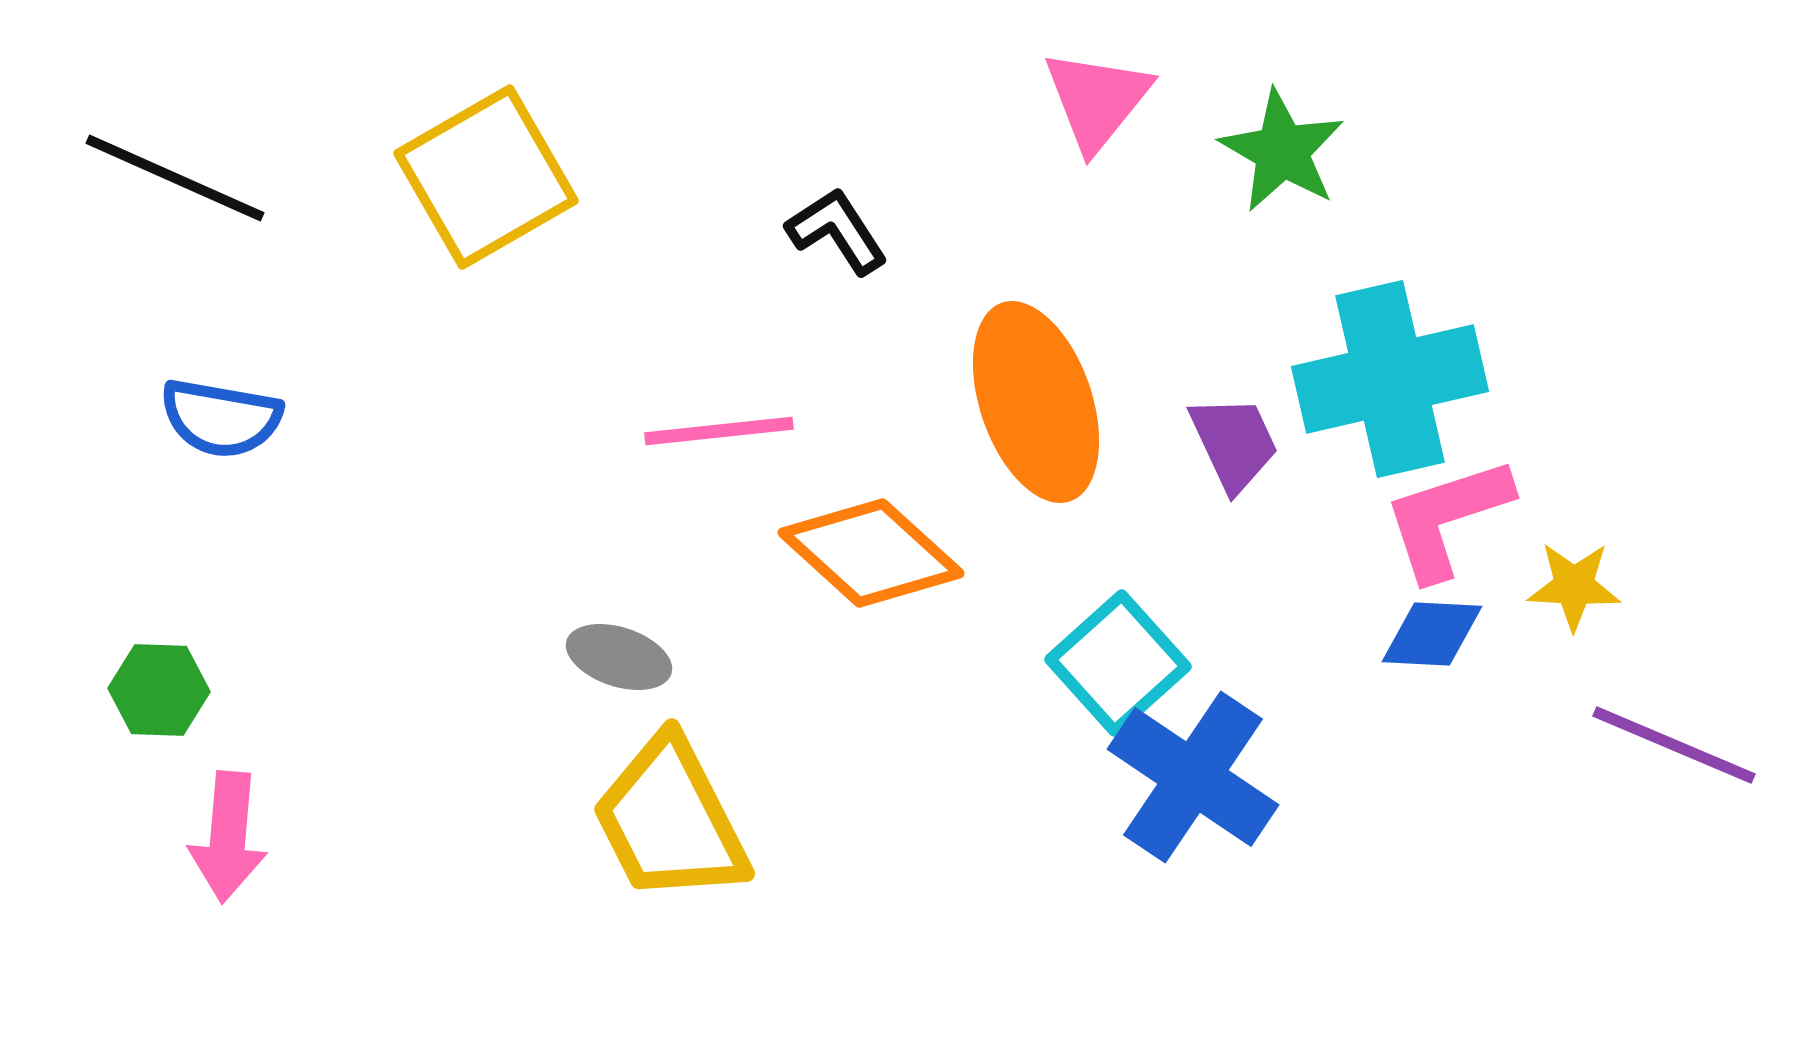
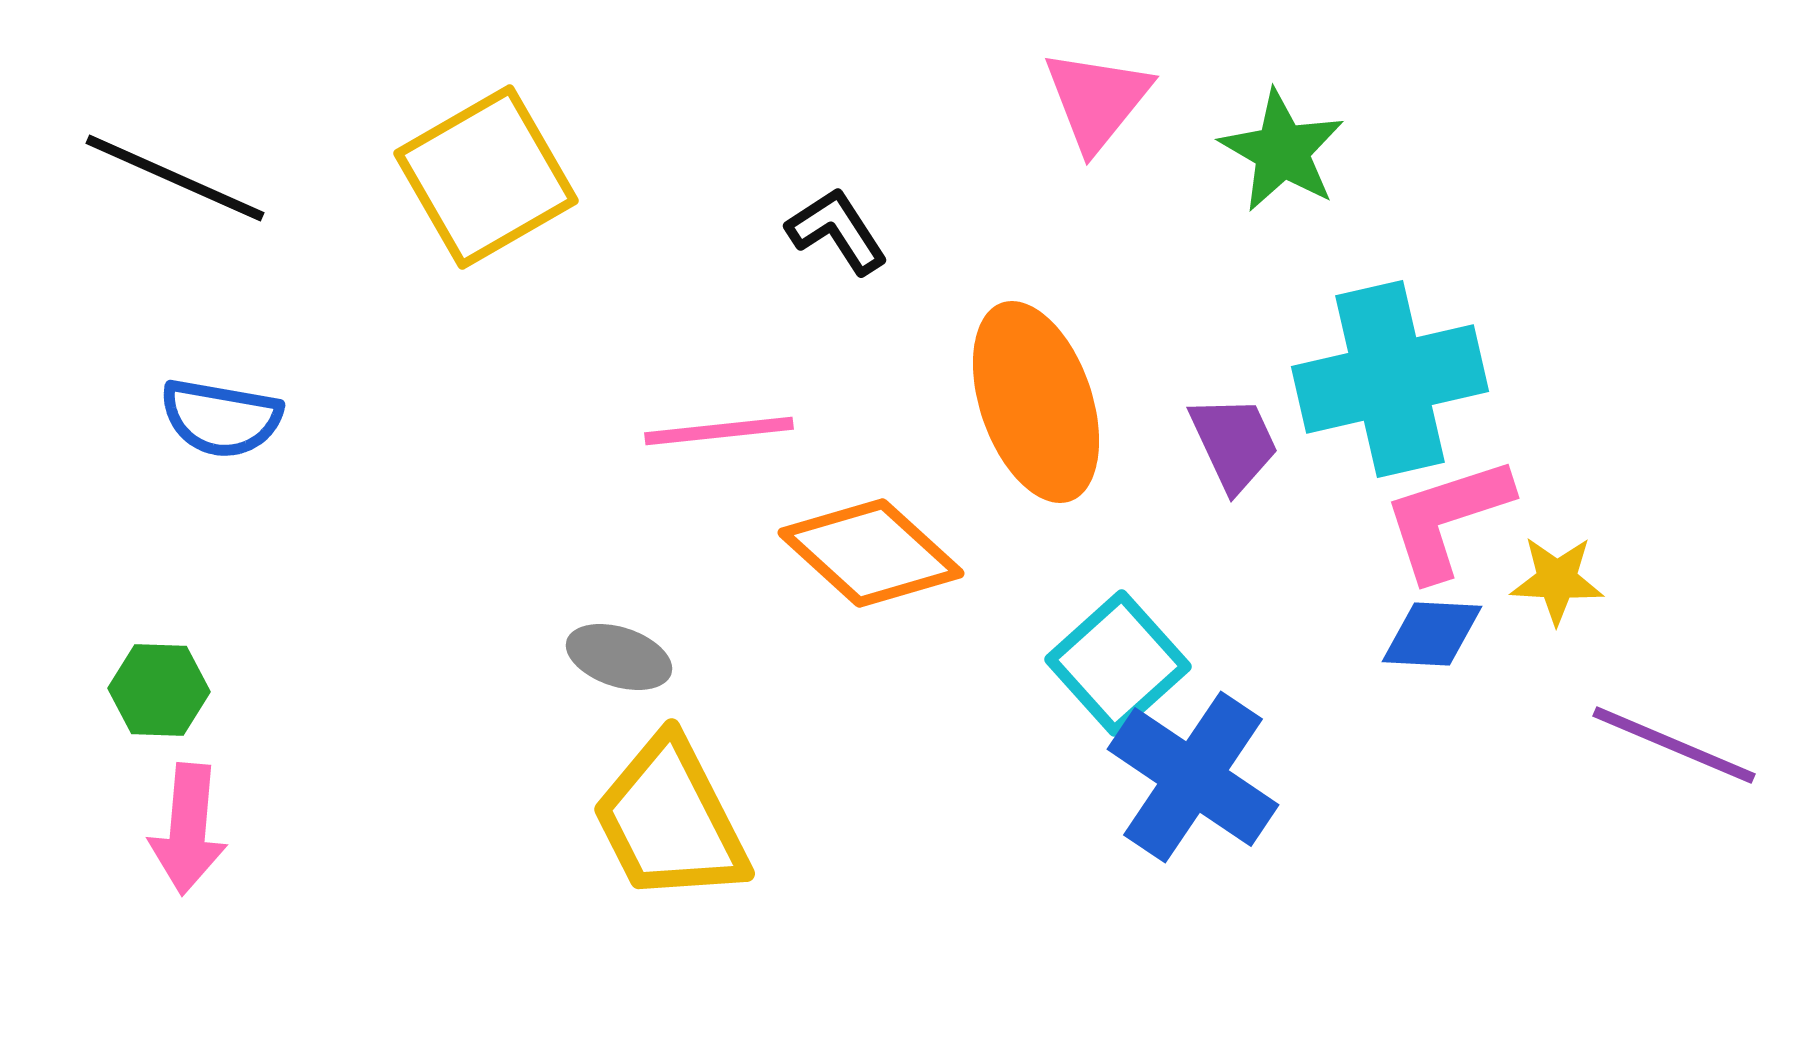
yellow star: moved 17 px left, 6 px up
pink arrow: moved 40 px left, 8 px up
